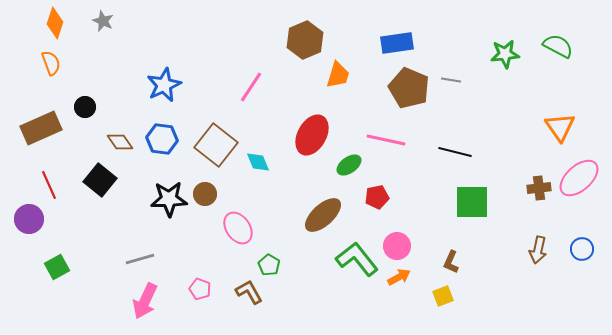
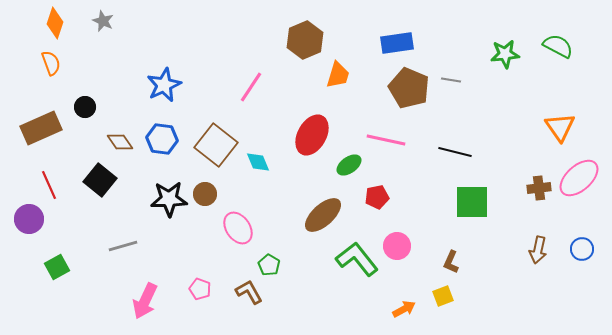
gray line at (140, 259): moved 17 px left, 13 px up
orange arrow at (399, 277): moved 5 px right, 32 px down
